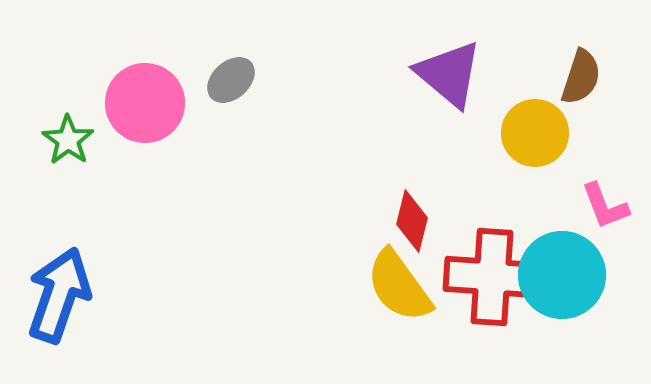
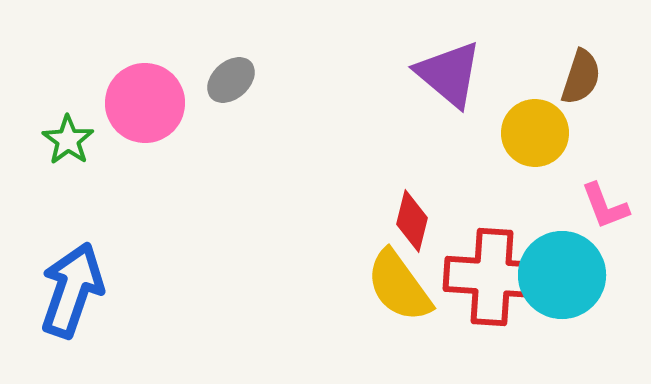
blue arrow: moved 13 px right, 5 px up
